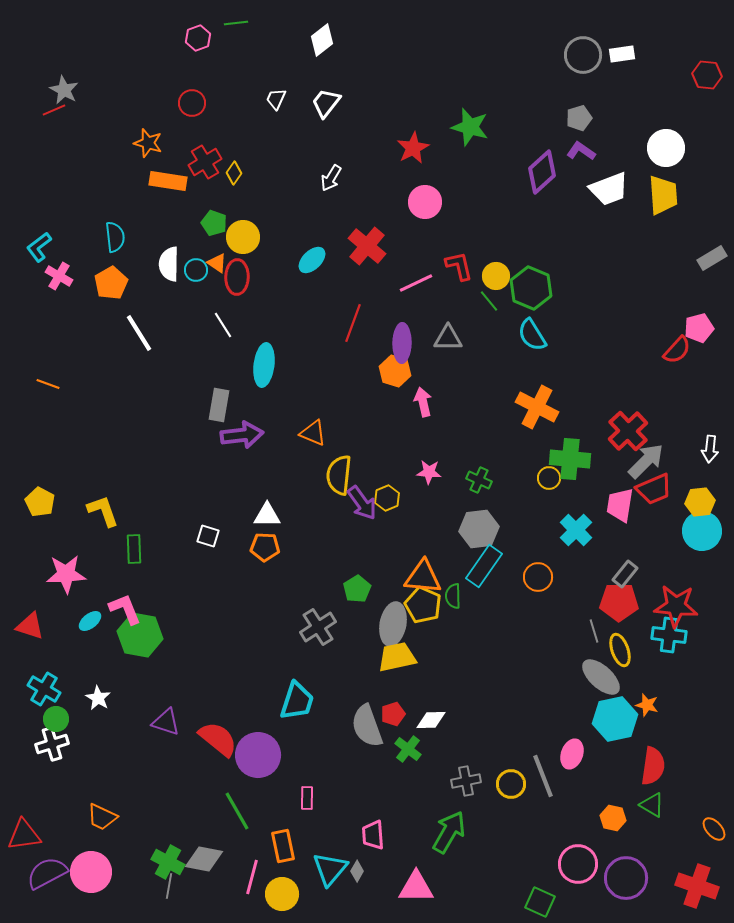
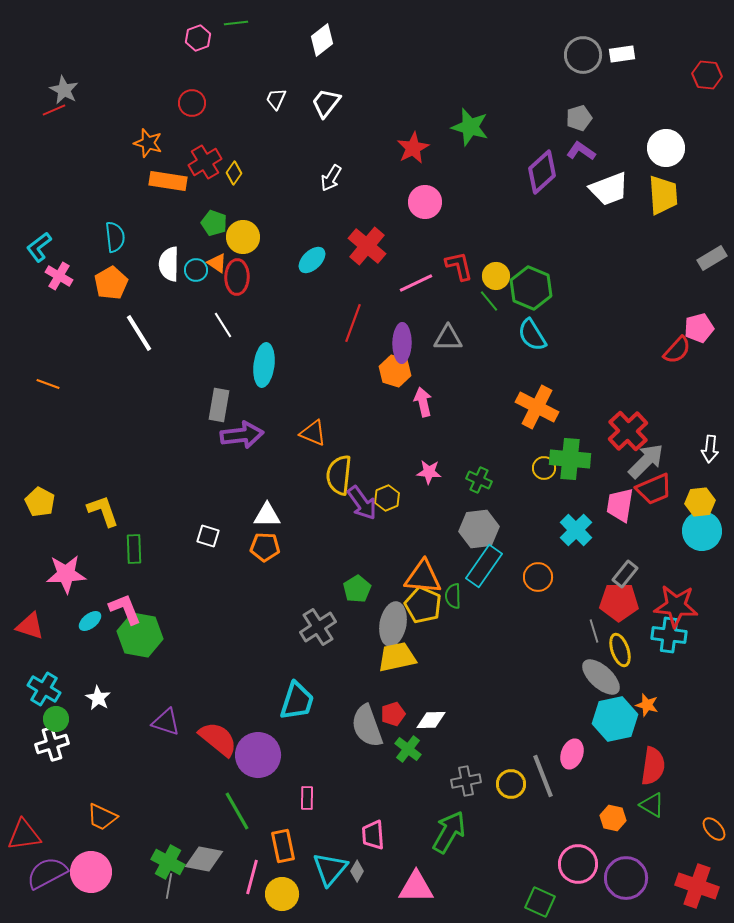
yellow circle at (549, 478): moved 5 px left, 10 px up
